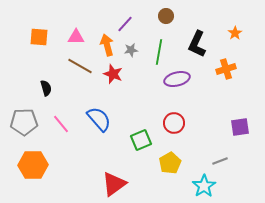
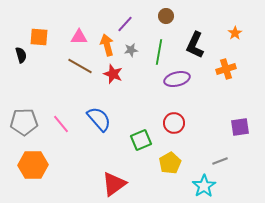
pink triangle: moved 3 px right
black L-shape: moved 2 px left, 1 px down
black semicircle: moved 25 px left, 33 px up
